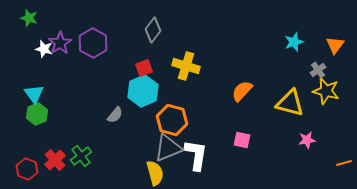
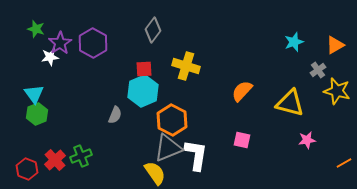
green star: moved 7 px right, 11 px down
orange triangle: rotated 24 degrees clockwise
white star: moved 6 px right, 8 px down; rotated 24 degrees counterclockwise
red square: moved 1 px down; rotated 18 degrees clockwise
yellow star: moved 11 px right
gray semicircle: rotated 18 degrees counterclockwise
orange hexagon: rotated 12 degrees clockwise
green cross: rotated 15 degrees clockwise
orange line: rotated 14 degrees counterclockwise
yellow semicircle: rotated 20 degrees counterclockwise
